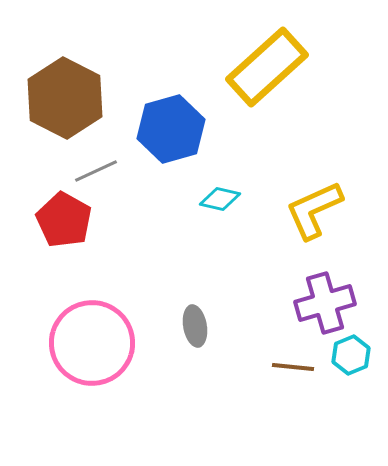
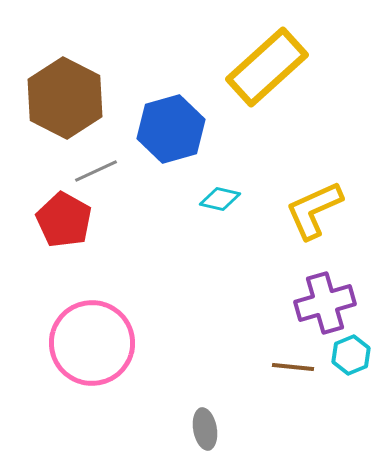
gray ellipse: moved 10 px right, 103 px down
